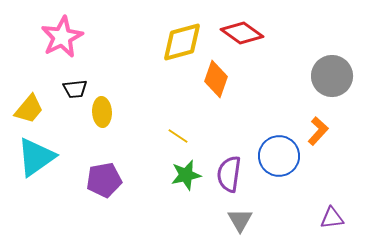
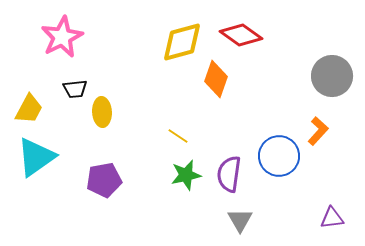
red diamond: moved 1 px left, 2 px down
yellow trapezoid: rotated 12 degrees counterclockwise
